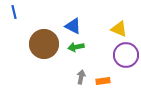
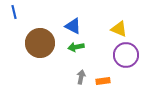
brown circle: moved 4 px left, 1 px up
